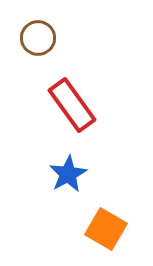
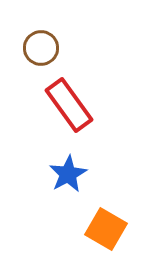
brown circle: moved 3 px right, 10 px down
red rectangle: moved 3 px left
